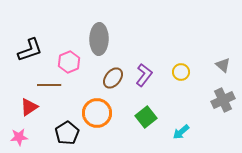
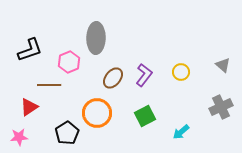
gray ellipse: moved 3 px left, 1 px up
gray cross: moved 2 px left, 7 px down
green square: moved 1 px left, 1 px up; rotated 10 degrees clockwise
